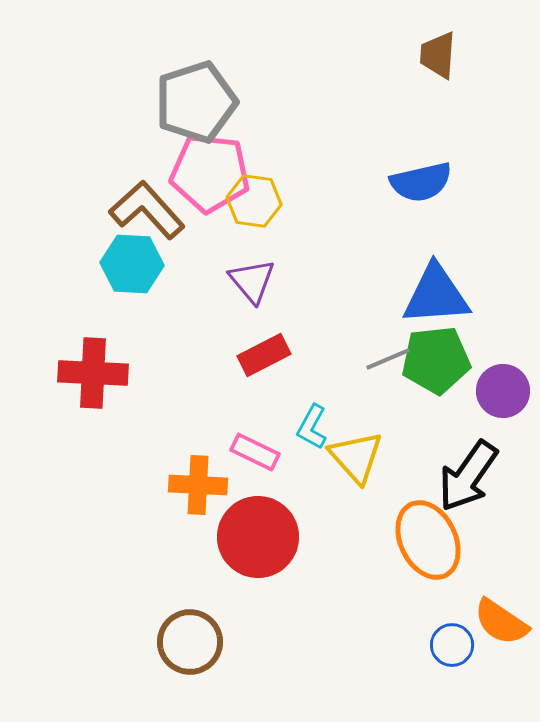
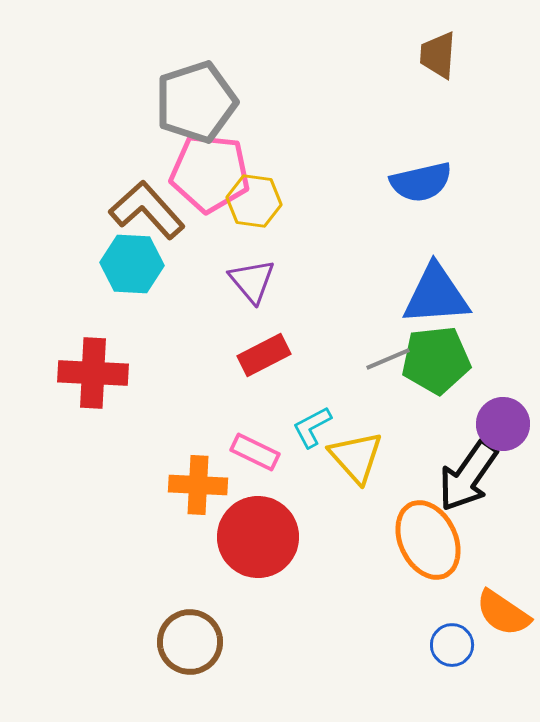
purple circle: moved 33 px down
cyan L-shape: rotated 33 degrees clockwise
orange semicircle: moved 2 px right, 9 px up
